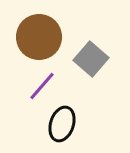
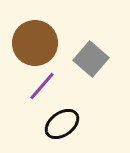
brown circle: moved 4 px left, 6 px down
black ellipse: rotated 36 degrees clockwise
